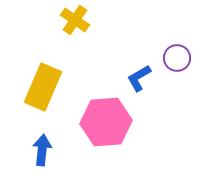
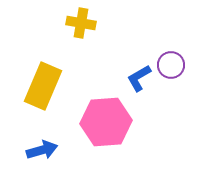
yellow cross: moved 6 px right, 3 px down; rotated 24 degrees counterclockwise
purple circle: moved 6 px left, 7 px down
yellow rectangle: moved 1 px up
blue arrow: rotated 68 degrees clockwise
